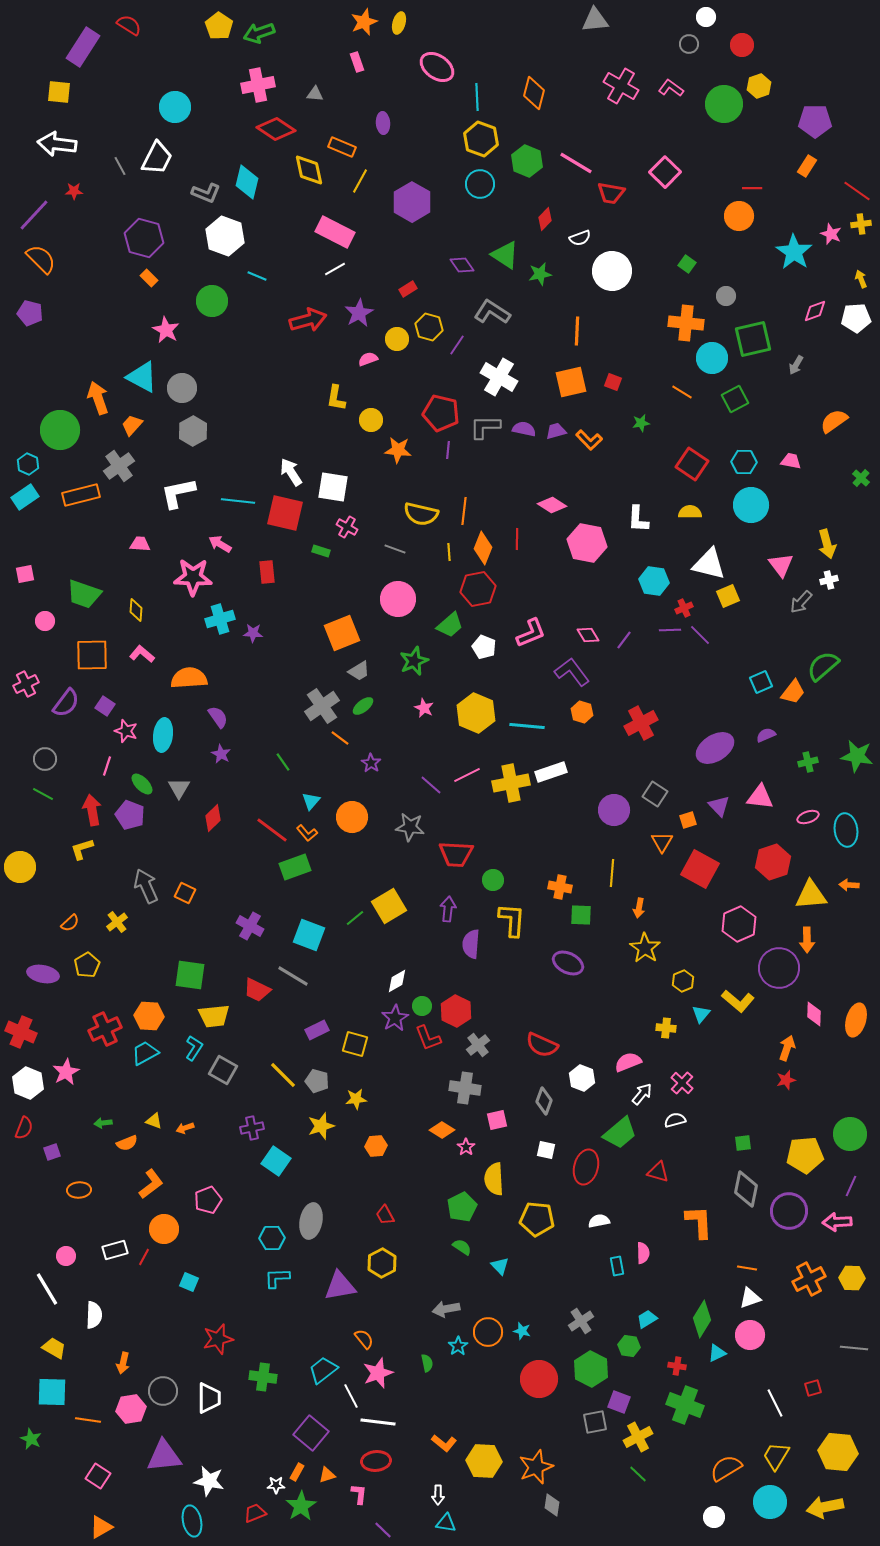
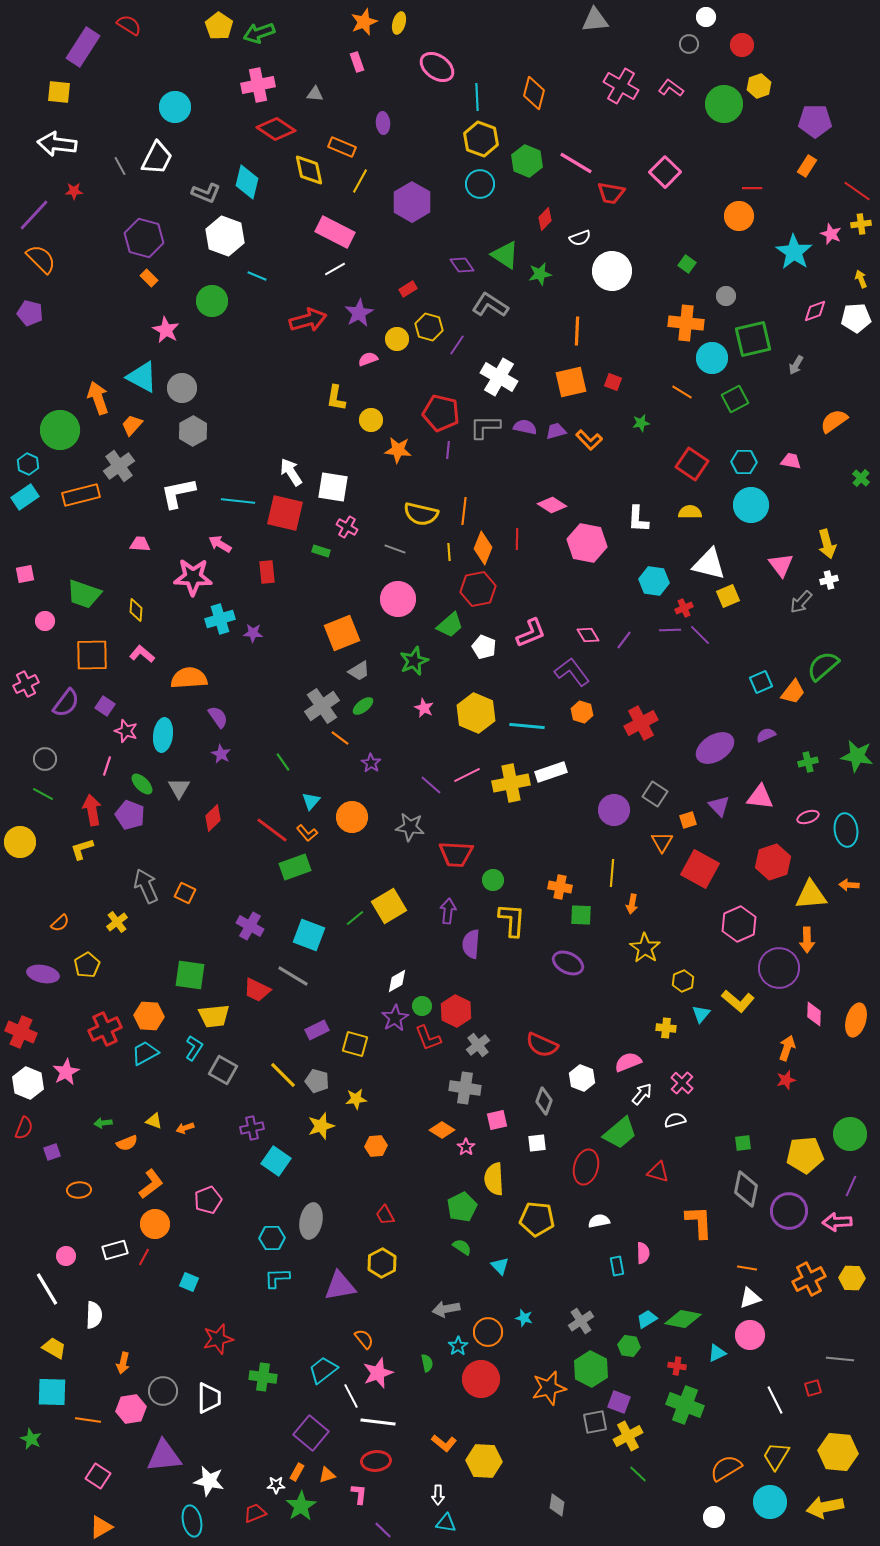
gray L-shape at (492, 312): moved 2 px left, 7 px up
purple semicircle at (524, 429): moved 1 px right, 2 px up
yellow circle at (20, 867): moved 25 px up
orange arrow at (639, 908): moved 7 px left, 4 px up
purple arrow at (448, 909): moved 2 px down
orange semicircle at (70, 923): moved 10 px left
white square at (546, 1150): moved 9 px left, 7 px up; rotated 18 degrees counterclockwise
orange circle at (164, 1229): moved 9 px left, 5 px up
green diamond at (702, 1319): moved 19 px left; rotated 69 degrees clockwise
cyan star at (522, 1331): moved 2 px right, 13 px up
gray line at (854, 1348): moved 14 px left, 11 px down
red circle at (539, 1379): moved 58 px left
white line at (775, 1403): moved 3 px up
yellow cross at (638, 1437): moved 10 px left, 1 px up
orange star at (536, 1467): moved 13 px right, 79 px up; rotated 8 degrees clockwise
gray diamond at (552, 1505): moved 5 px right
